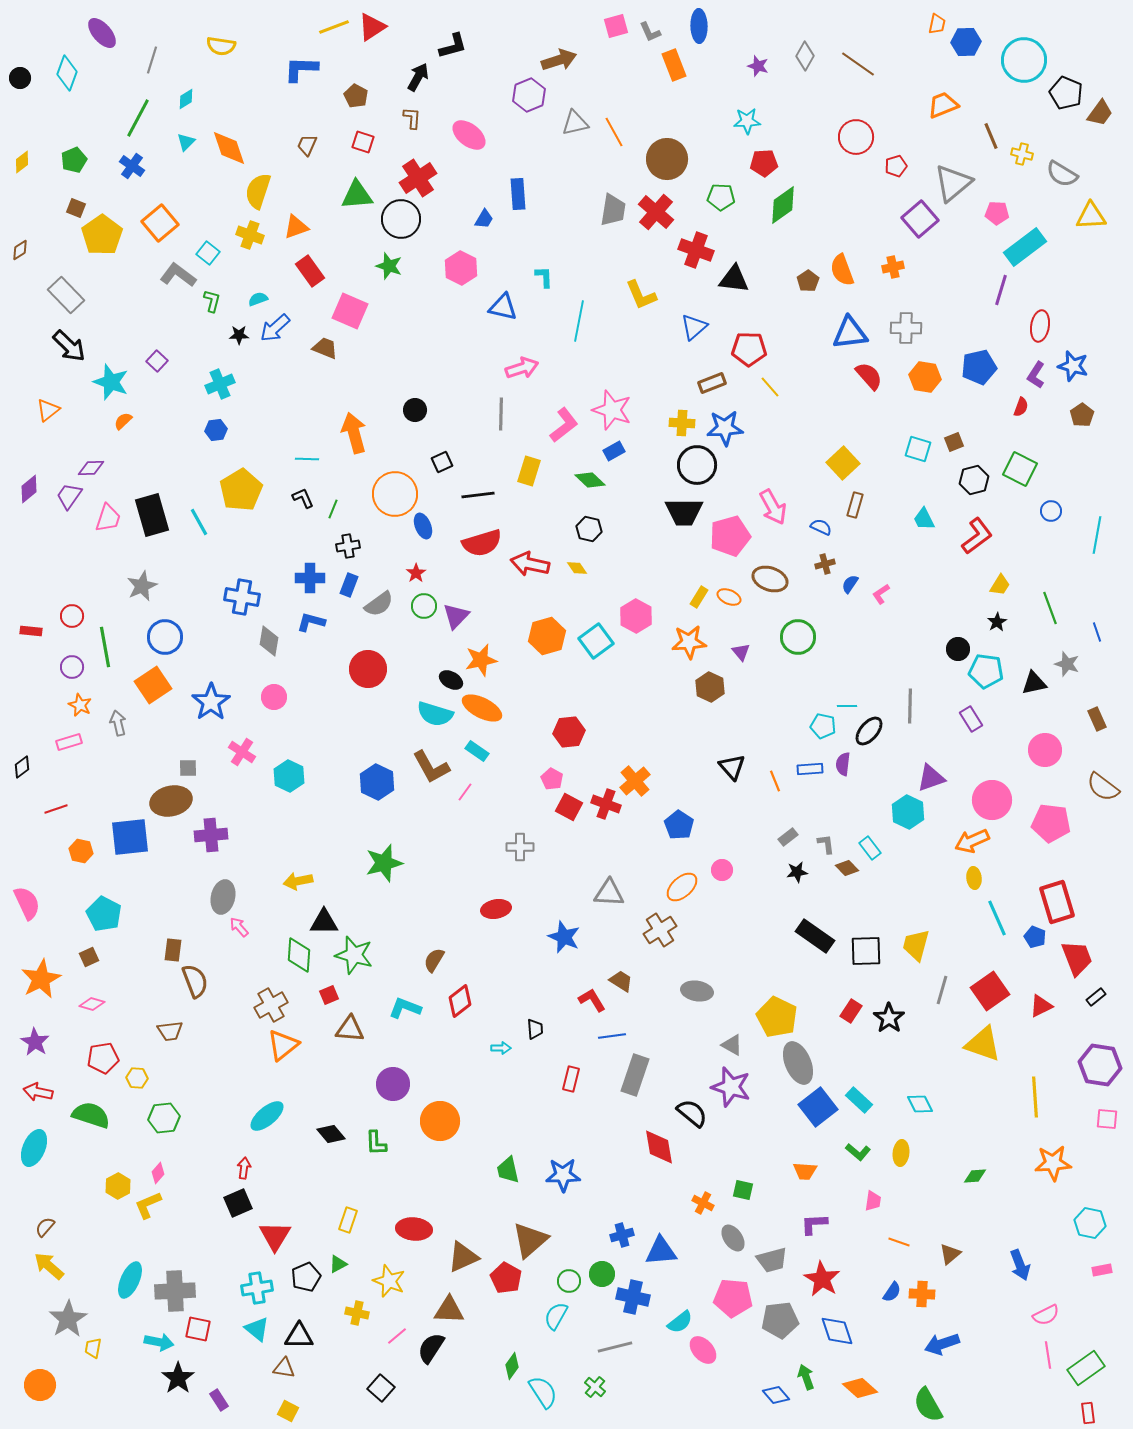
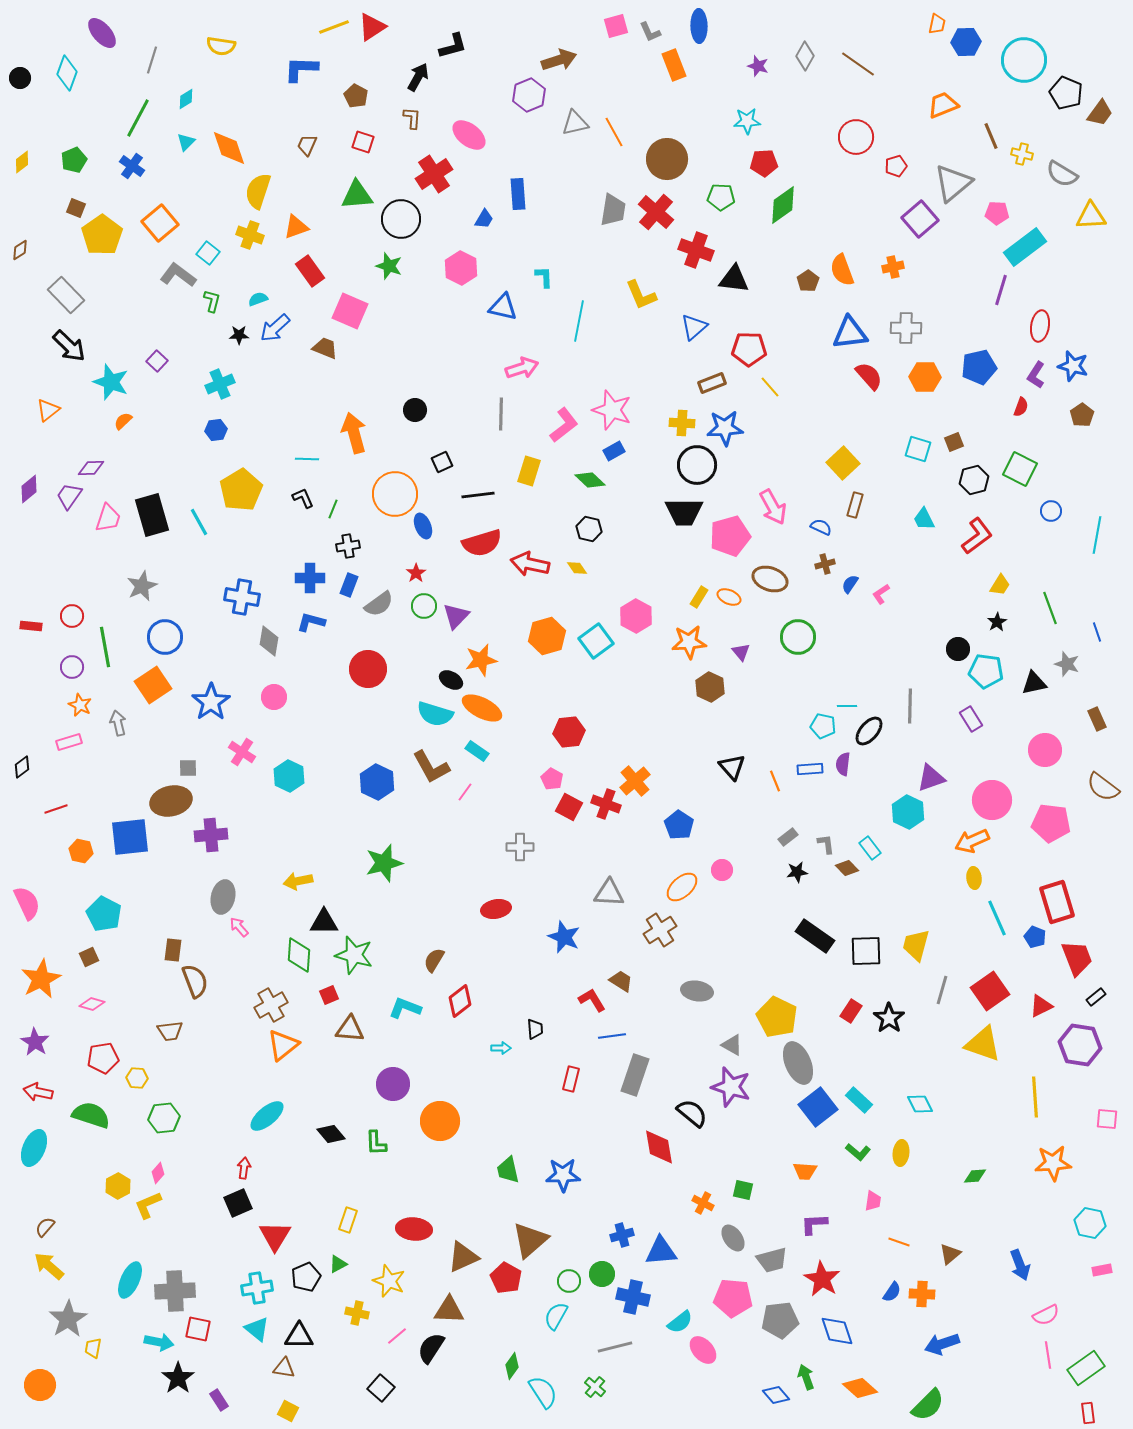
red cross at (418, 178): moved 16 px right, 4 px up
orange hexagon at (925, 377): rotated 8 degrees counterclockwise
red rectangle at (31, 631): moved 5 px up
purple hexagon at (1100, 1065): moved 20 px left, 20 px up
green semicircle at (928, 1405): rotated 105 degrees counterclockwise
